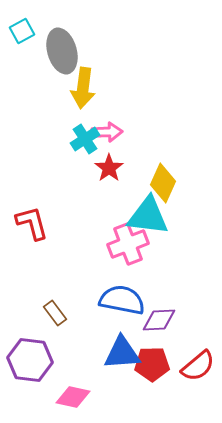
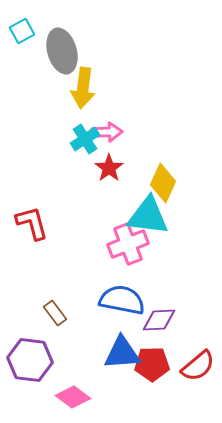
pink diamond: rotated 24 degrees clockwise
